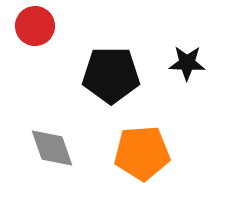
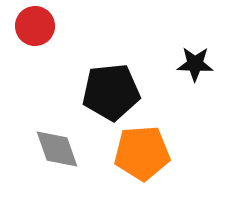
black star: moved 8 px right, 1 px down
black pentagon: moved 17 px down; rotated 6 degrees counterclockwise
gray diamond: moved 5 px right, 1 px down
